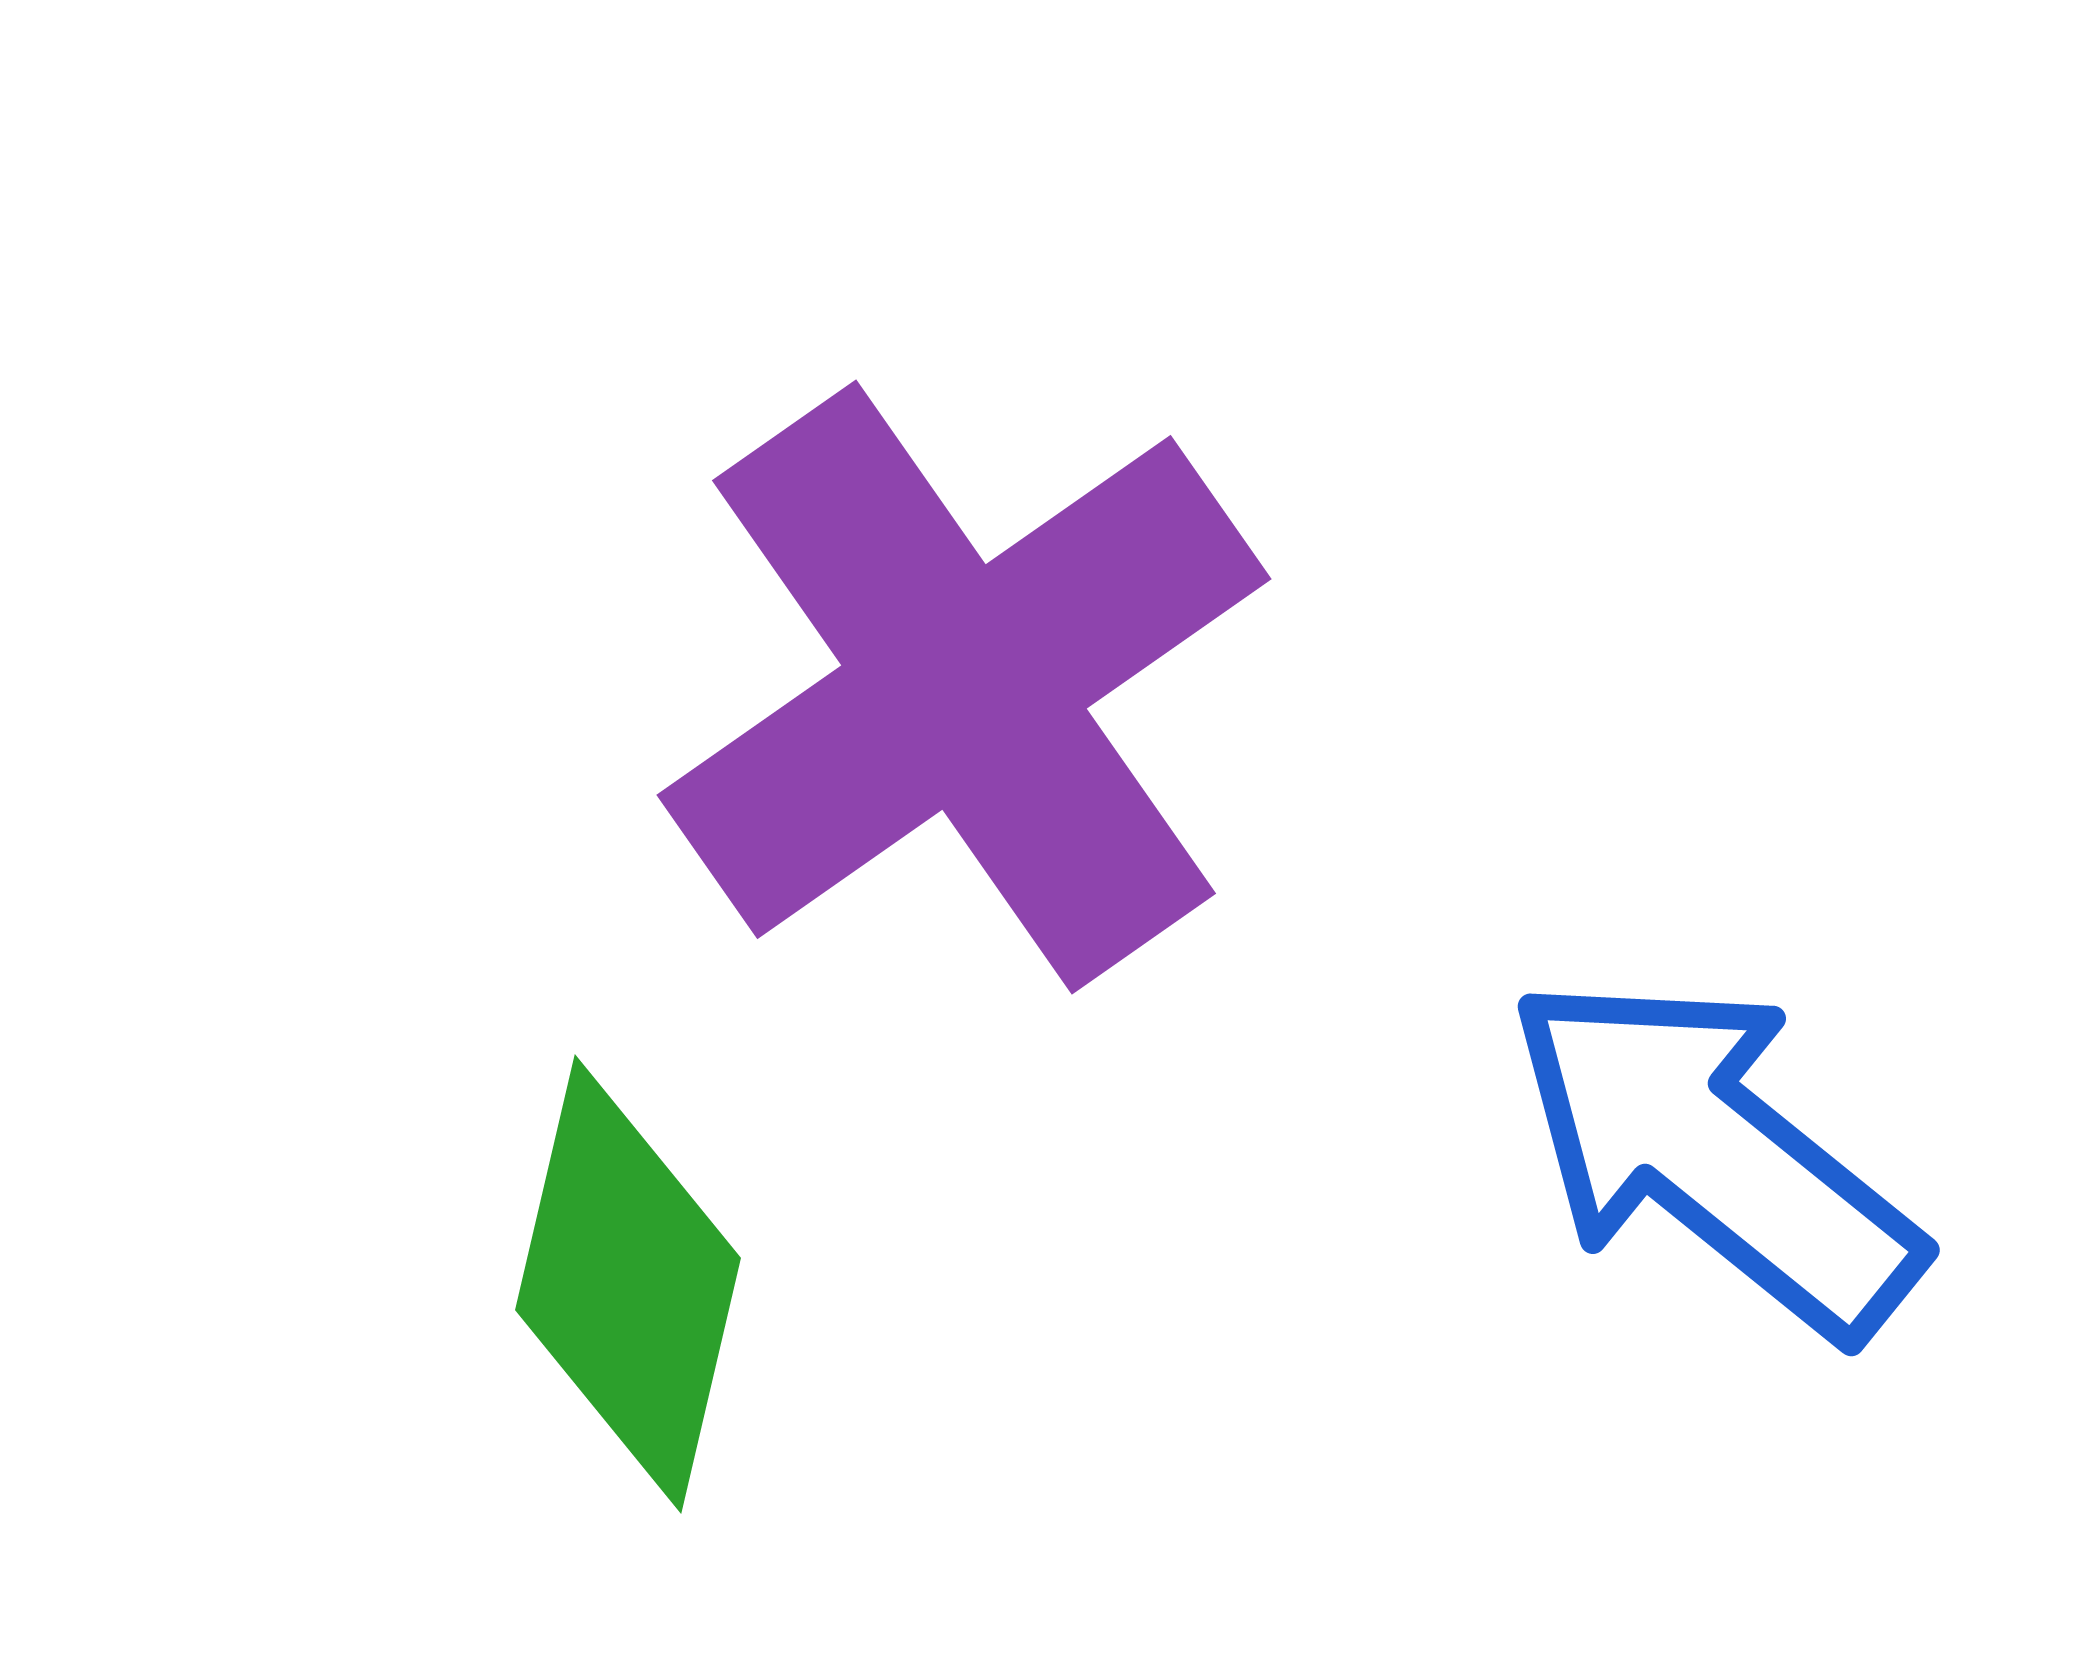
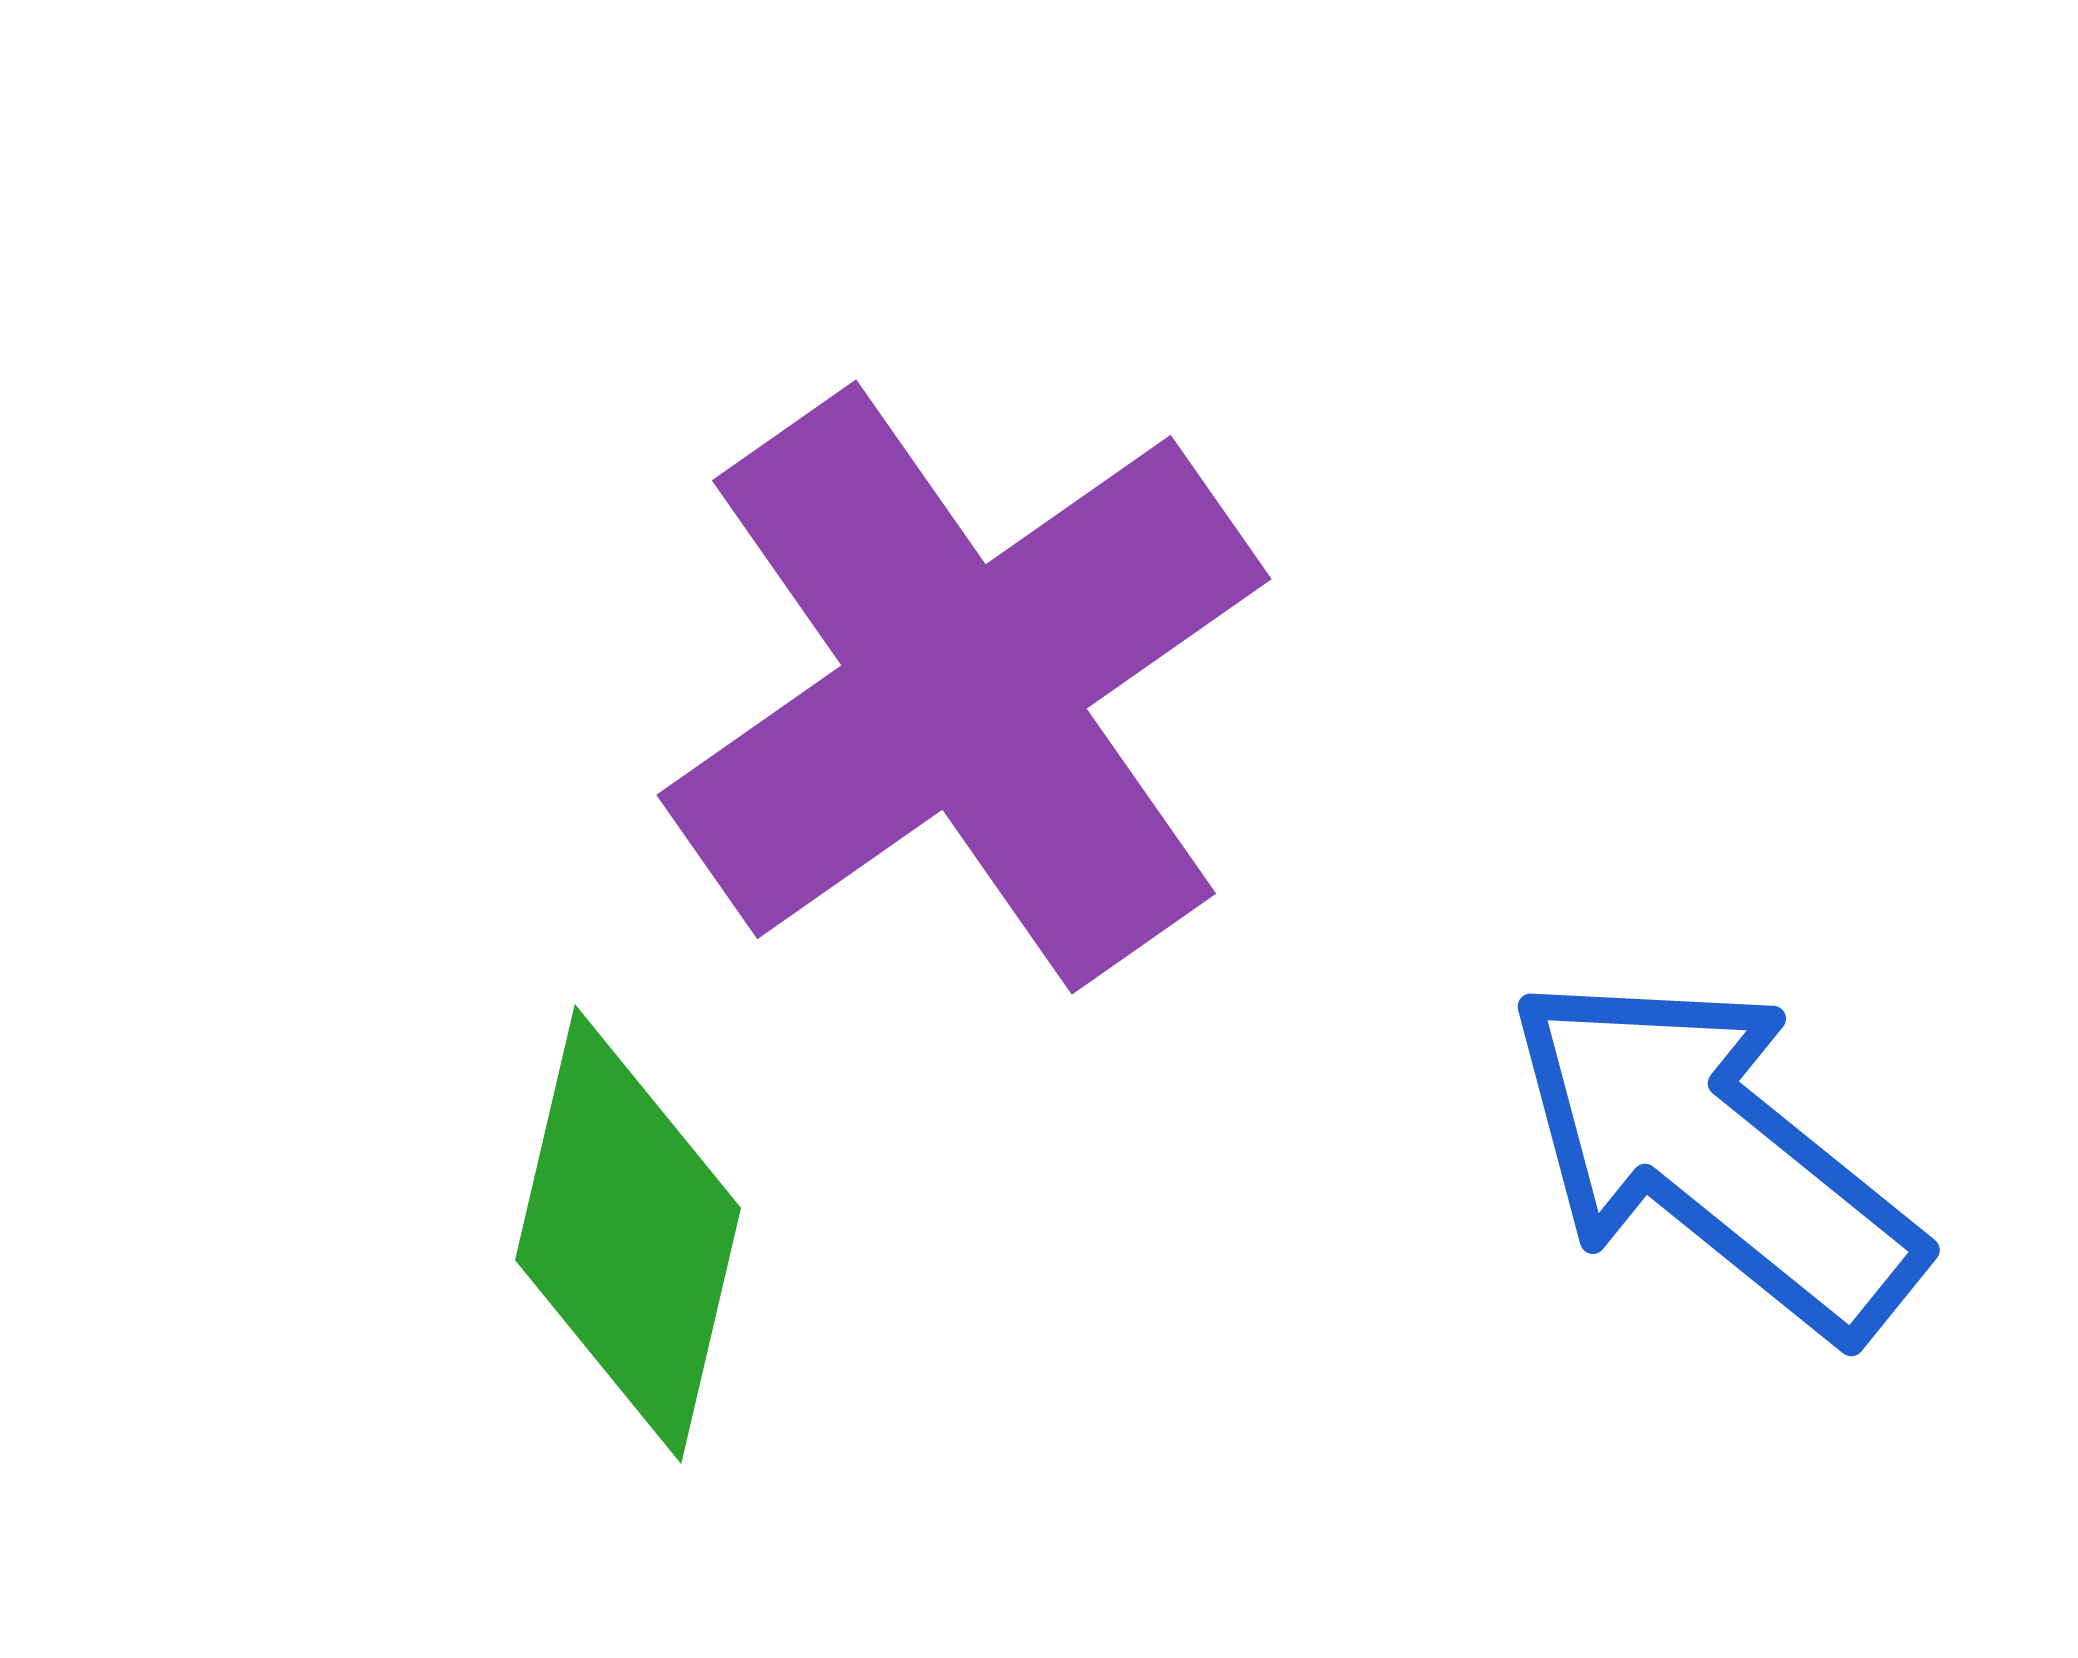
green diamond: moved 50 px up
